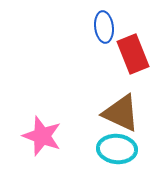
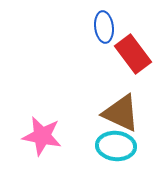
red rectangle: rotated 15 degrees counterclockwise
pink star: rotated 9 degrees counterclockwise
cyan ellipse: moved 1 px left, 3 px up
